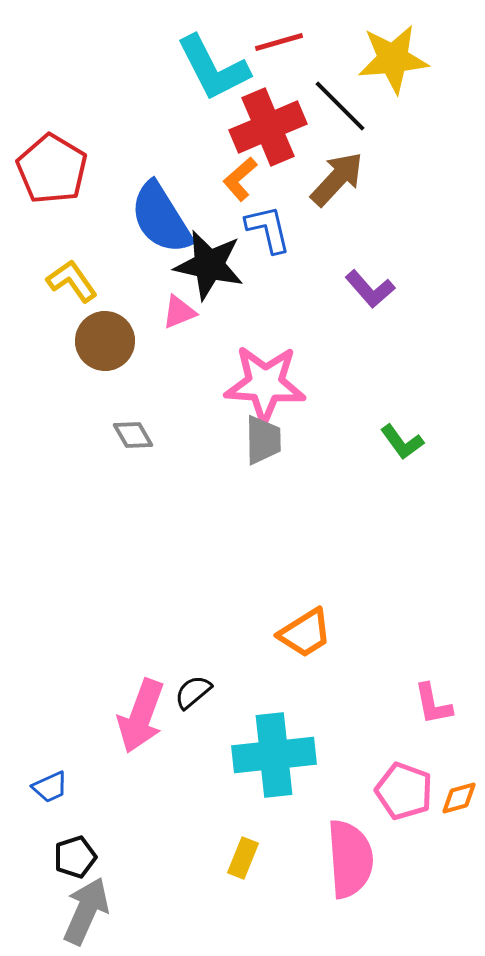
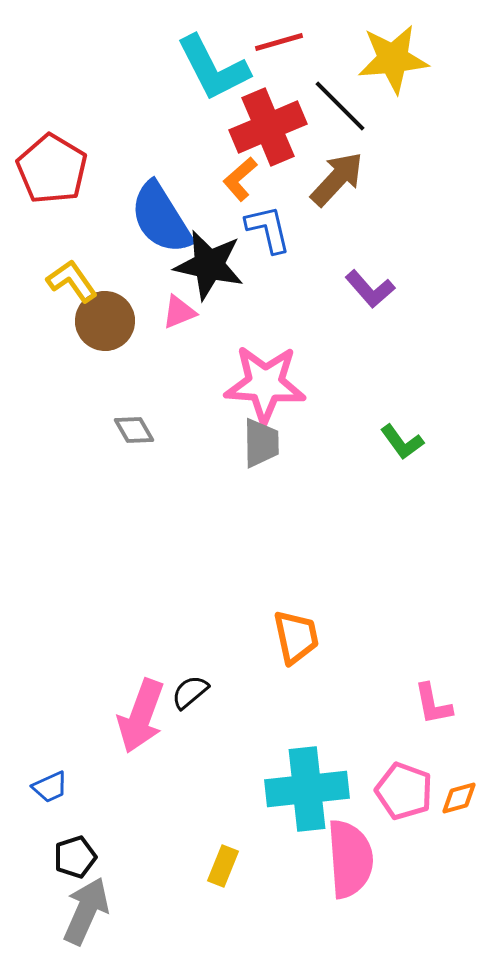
brown circle: moved 20 px up
gray diamond: moved 1 px right, 5 px up
gray trapezoid: moved 2 px left, 3 px down
orange trapezoid: moved 9 px left, 4 px down; rotated 70 degrees counterclockwise
black semicircle: moved 3 px left
cyan cross: moved 33 px right, 34 px down
yellow rectangle: moved 20 px left, 8 px down
